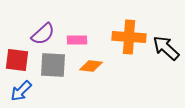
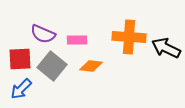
purple semicircle: rotated 65 degrees clockwise
black arrow: rotated 16 degrees counterclockwise
red square: moved 3 px right, 1 px up; rotated 10 degrees counterclockwise
gray square: moved 1 px left, 1 px down; rotated 36 degrees clockwise
blue arrow: moved 2 px up
